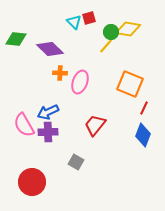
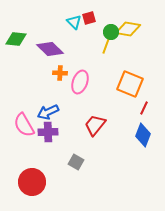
yellow line: rotated 21 degrees counterclockwise
